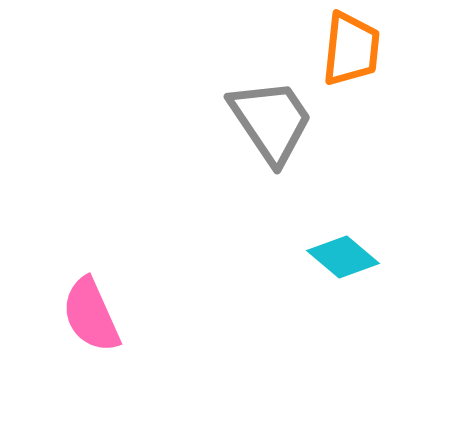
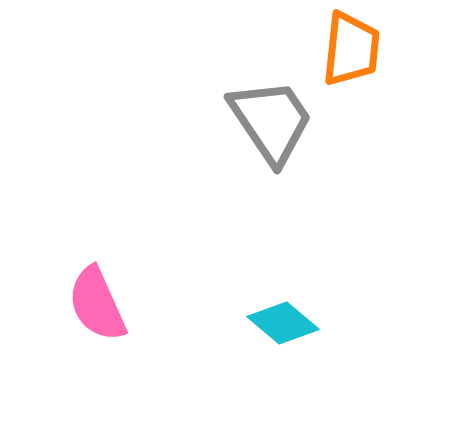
cyan diamond: moved 60 px left, 66 px down
pink semicircle: moved 6 px right, 11 px up
